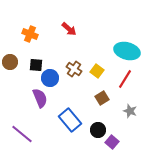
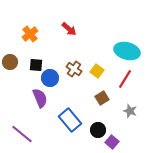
orange cross: rotated 28 degrees clockwise
